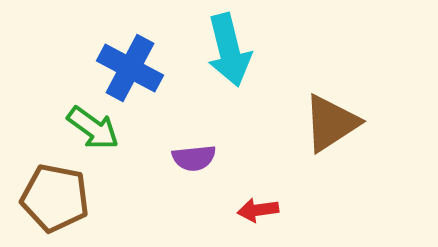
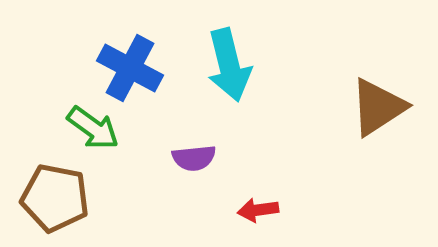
cyan arrow: moved 15 px down
brown triangle: moved 47 px right, 16 px up
